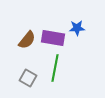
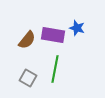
blue star: rotated 21 degrees clockwise
purple rectangle: moved 3 px up
green line: moved 1 px down
